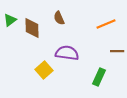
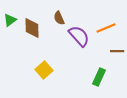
orange line: moved 4 px down
purple semicircle: moved 12 px right, 17 px up; rotated 40 degrees clockwise
